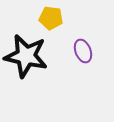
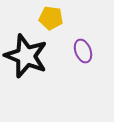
black star: rotated 9 degrees clockwise
